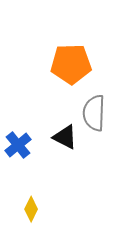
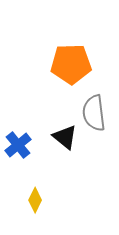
gray semicircle: rotated 9 degrees counterclockwise
black triangle: rotated 12 degrees clockwise
yellow diamond: moved 4 px right, 9 px up
